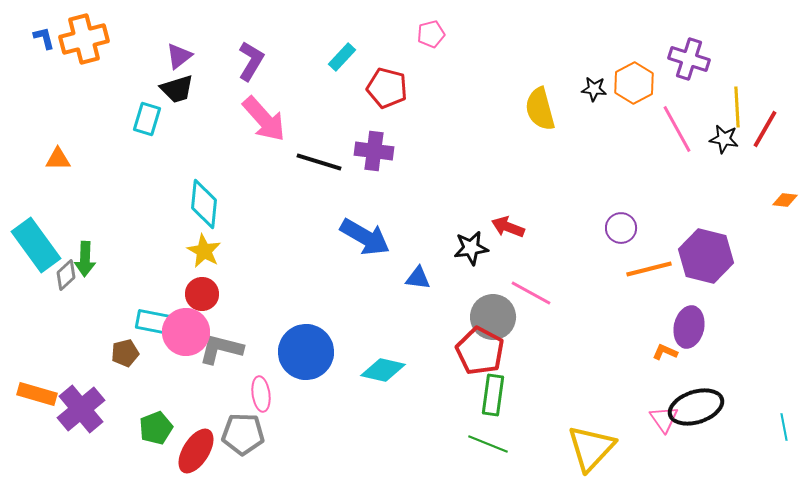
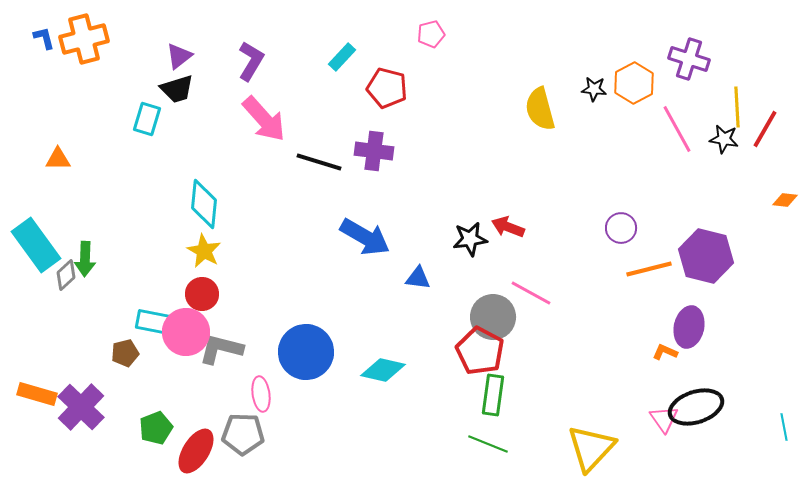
black star at (471, 248): moved 1 px left, 9 px up
purple cross at (81, 409): moved 2 px up; rotated 6 degrees counterclockwise
